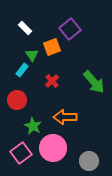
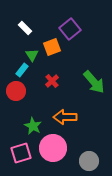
red circle: moved 1 px left, 9 px up
pink square: rotated 20 degrees clockwise
